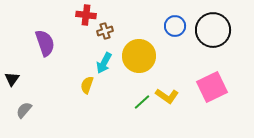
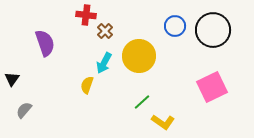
brown cross: rotated 28 degrees counterclockwise
yellow L-shape: moved 4 px left, 26 px down
